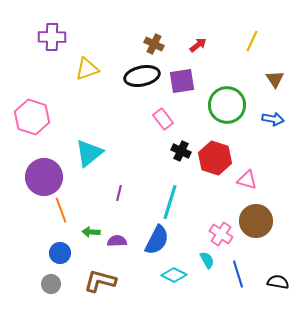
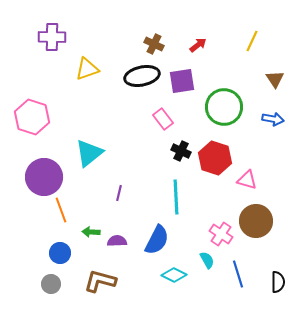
green circle: moved 3 px left, 2 px down
cyan line: moved 6 px right, 5 px up; rotated 20 degrees counterclockwise
black semicircle: rotated 80 degrees clockwise
